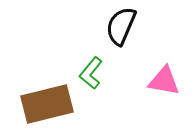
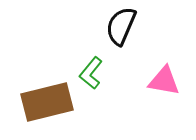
brown rectangle: moved 2 px up
